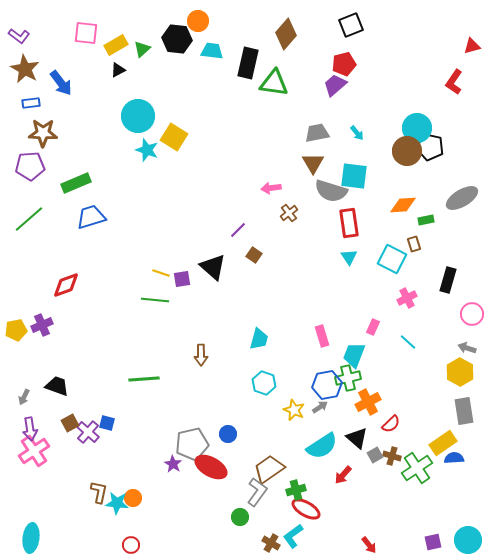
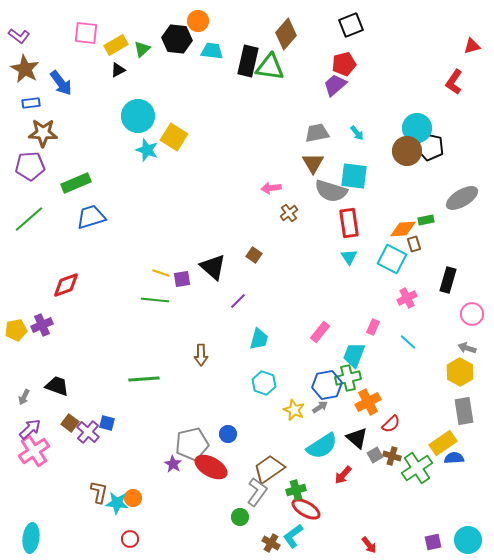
black rectangle at (248, 63): moved 2 px up
green triangle at (274, 83): moved 4 px left, 16 px up
orange diamond at (403, 205): moved 24 px down
purple line at (238, 230): moved 71 px down
pink rectangle at (322, 336): moved 2 px left, 4 px up; rotated 55 degrees clockwise
brown square at (70, 423): rotated 24 degrees counterclockwise
purple arrow at (30, 429): rotated 125 degrees counterclockwise
red circle at (131, 545): moved 1 px left, 6 px up
